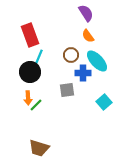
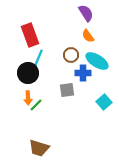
cyan ellipse: rotated 15 degrees counterclockwise
black circle: moved 2 px left, 1 px down
